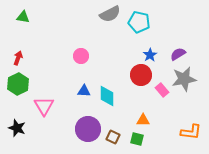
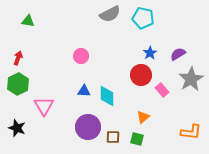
green triangle: moved 5 px right, 4 px down
cyan pentagon: moved 4 px right, 4 px up
blue star: moved 2 px up
gray star: moved 7 px right; rotated 20 degrees counterclockwise
orange triangle: moved 3 px up; rotated 40 degrees counterclockwise
purple circle: moved 2 px up
brown square: rotated 24 degrees counterclockwise
